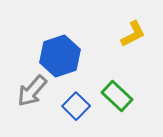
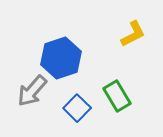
blue hexagon: moved 1 px right, 2 px down
green rectangle: rotated 16 degrees clockwise
blue square: moved 1 px right, 2 px down
